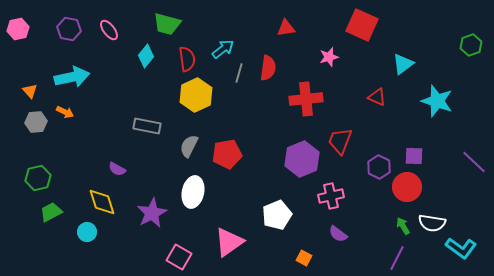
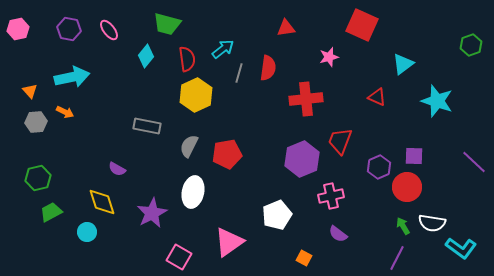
purple hexagon at (379, 167): rotated 10 degrees clockwise
